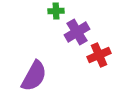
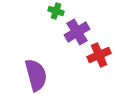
green cross: rotated 21 degrees clockwise
purple semicircle: moved 2 px right, 1 px up; rotated 44 degrees counterclockwise
